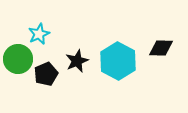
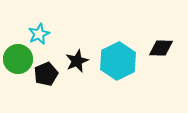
cyan hexagon: rotated 6 degrees clockwise
